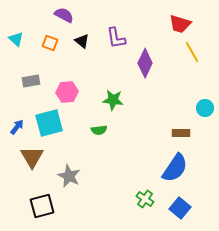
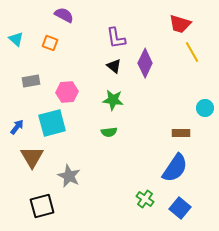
black triangle: moved 32 px right, 25 px down
cyan square: moved 3 px right
green semicircle: moved 10 px right, 2 px down
